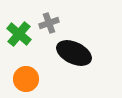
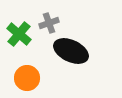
black ellipse: moved 3 px left, 2 px up
orange circle: moved 1 px right, 1 px up
